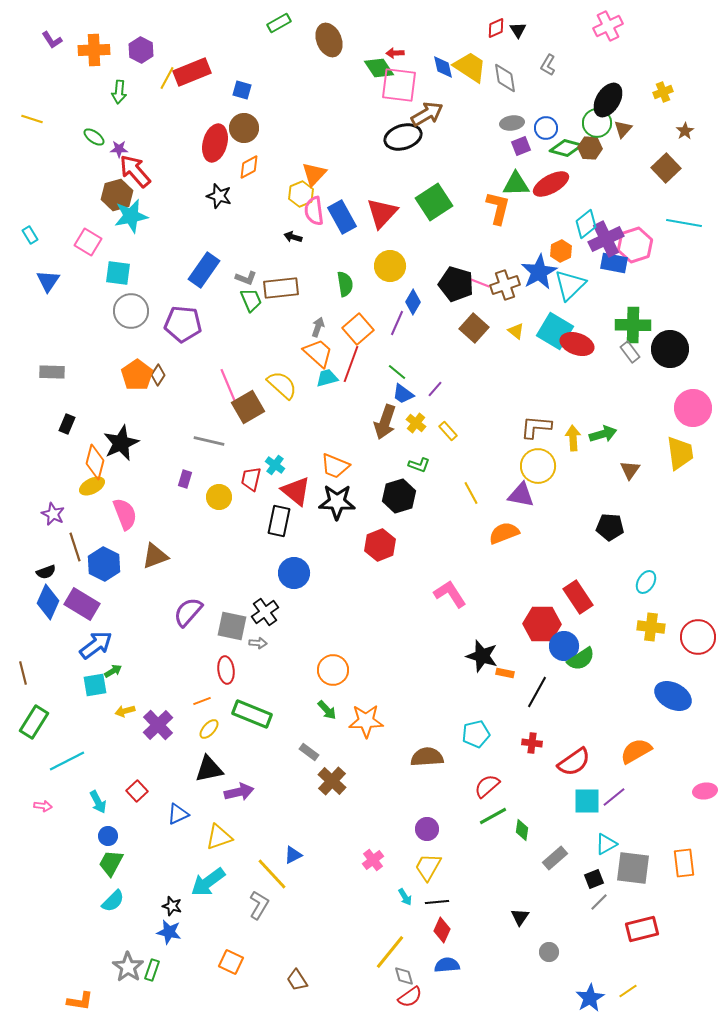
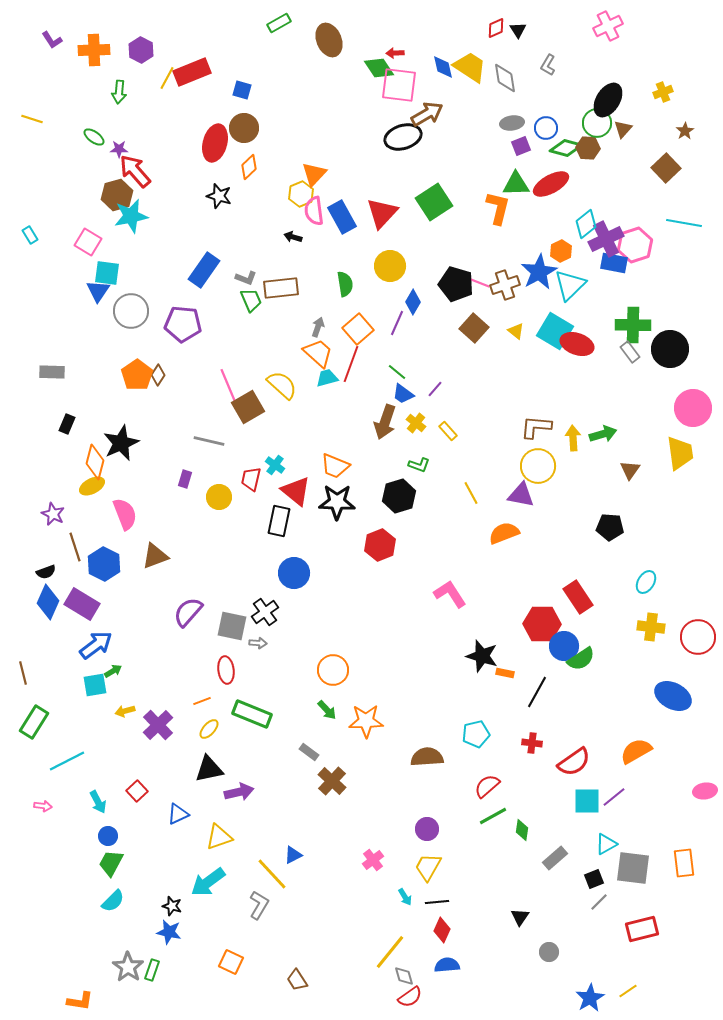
brown hexagon at (590, 148): moved 2 px left
orange diamond at (249, 167): rotated 15 degrees counterclockwise
cyan square at (118, 273): moved 11 px left
blue triangle at (48, 281): moved 50 px right, 10 px down
